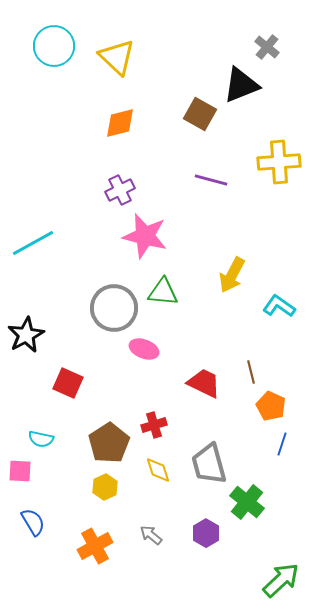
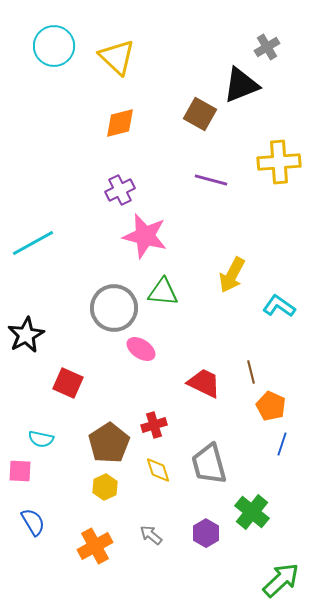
gray cross: rotated 20 degrees clockwise
pink ellipse: moved 3 px left; rotated 12 degrees clockwise
green cross: moved 5 px right, 10 px down
